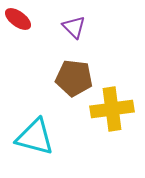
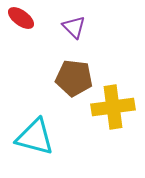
red ellipse: moved 3 px right, 1 px up
yellow cross: moved 1 px right, 2 px up
